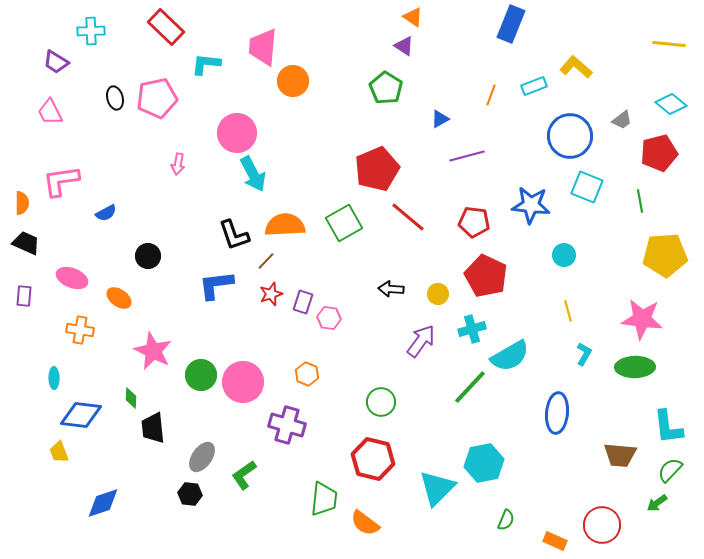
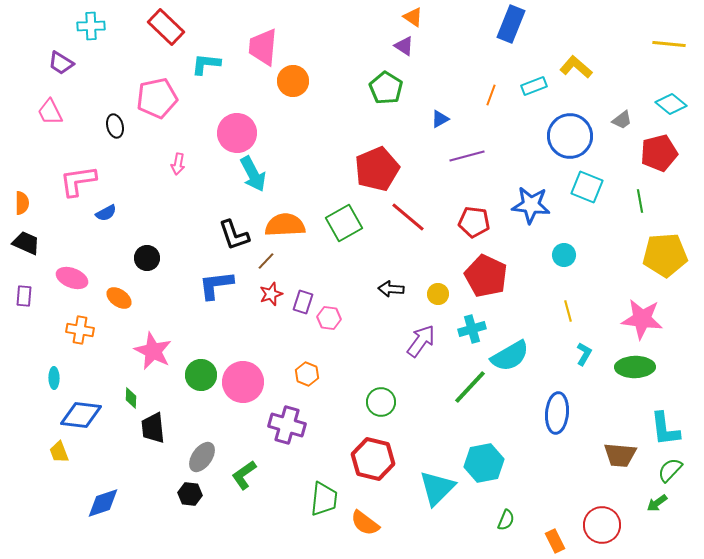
cyan cross at (91, 31): moved 5 px up
purple trapezoid at (56, 62): moved 5 px right, 1 px down
black ellipse at (115, 98): moved 28 px down
pink L-shape at (61, 181): moved 17 px right
black circle at (148, 256): moved 1 px left, 2 px down
cyan L-shape at (668, 427): moved 3 px left, 2 px down
orange rectangle at (555, 541): rotated 40 degrees clockwise
